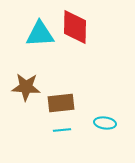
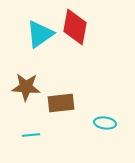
red diamond: rotated 9 degrees clockwise
cyan triangle: rotated 32 degrees counterclockwise
cyan line: moved 31 px left, 5 px down
